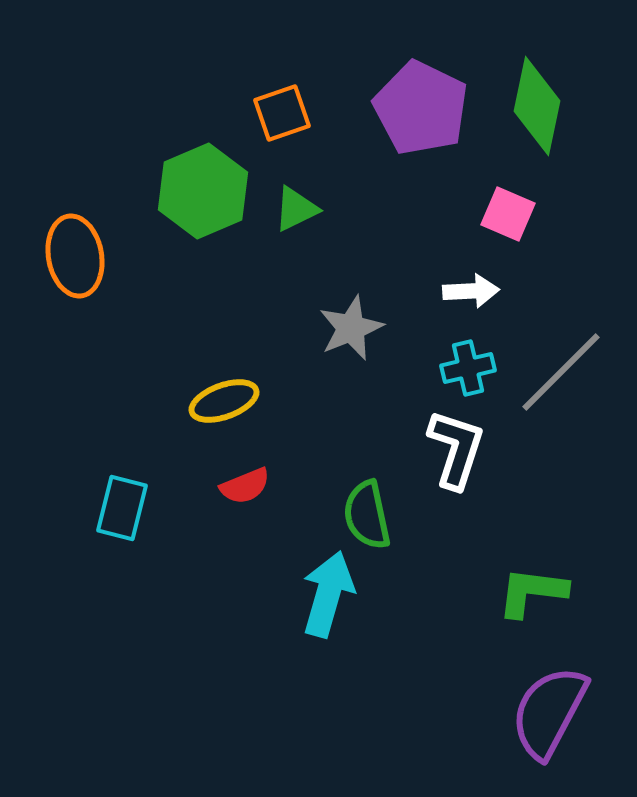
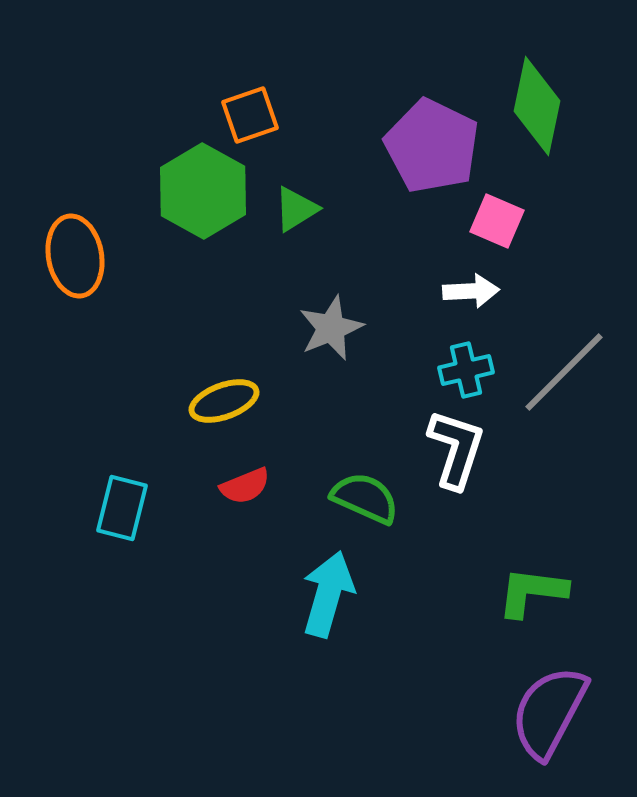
purple pentagon: moved 11 px right, 38 px down
orange square: moved 32 px left, 2 px down
green hexagon: rotated 8 degrees counterclockwise
green triangle: rotated 6 degrees counterclockwise
pink square: moved 11 px left, 7 px down
gray star: moved 20 px left
cyan cross: moved 2 px left, 2 px down
gray line: moved 3 px right
green semicircle: moved 2 px left, 17 px up; rotated 126 degrees clockwise
